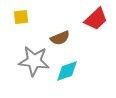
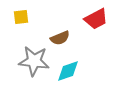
red trapezoid: rotated 15 degrees clockwise
cyan diamond: moved 1 px right
